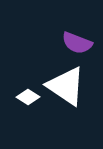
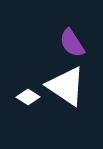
purple semicircle: moved 5 px left; rotated 36 degrees clockwise
